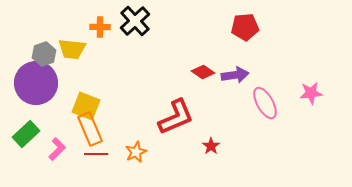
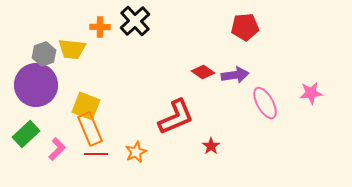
purple circle: moved 2 px down
